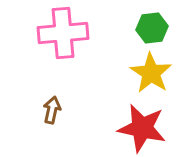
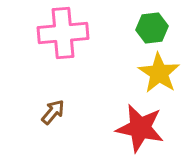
yellow star: moved 8 px right
brown arrow: moved 1 px right, 2 px down; rotated 28 degrees clockwise
red star: moved 2 px left
